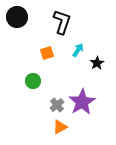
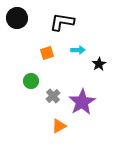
black circle: moved 1 px down
black L-shape: rotated 100 degrees counterclockwise
cyan arrow: rotated 56 degrees clockwise
black star: moved 2 px right, 1 px down
green circle: moved 2 px left
gray cross: moved 4 px left, 9 px up
orange triangle: moved 1 px left, 1 px up
